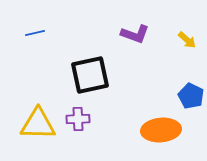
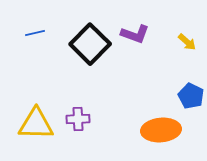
yellow arrow: moved 2 px down
black square: moved 31 px up; rotated 33 degrees counterclockwise
yellow triangle: moved 2 px left
